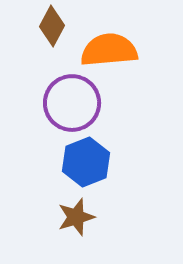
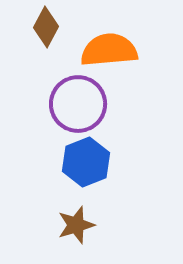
brown diamond: moved 6 px left, 1 px down
purple circle: moved 6 px right, 1 px down
brown star: moved 8 px down
